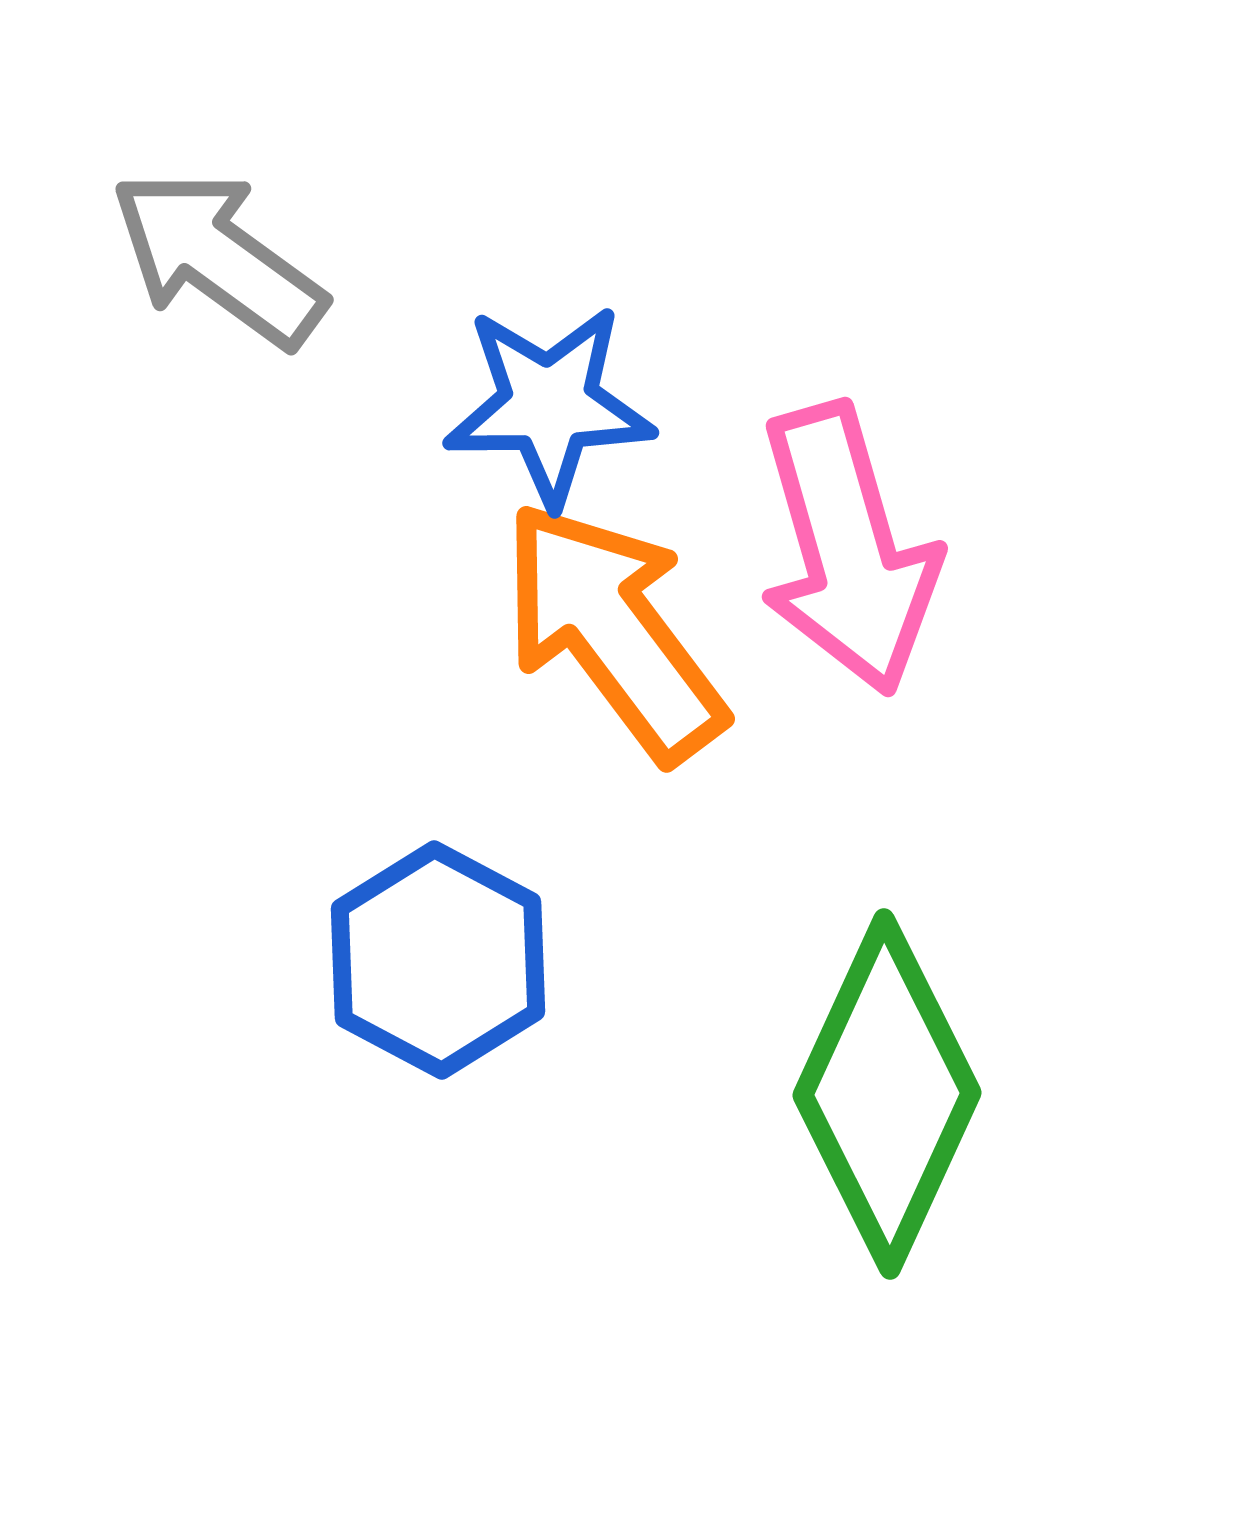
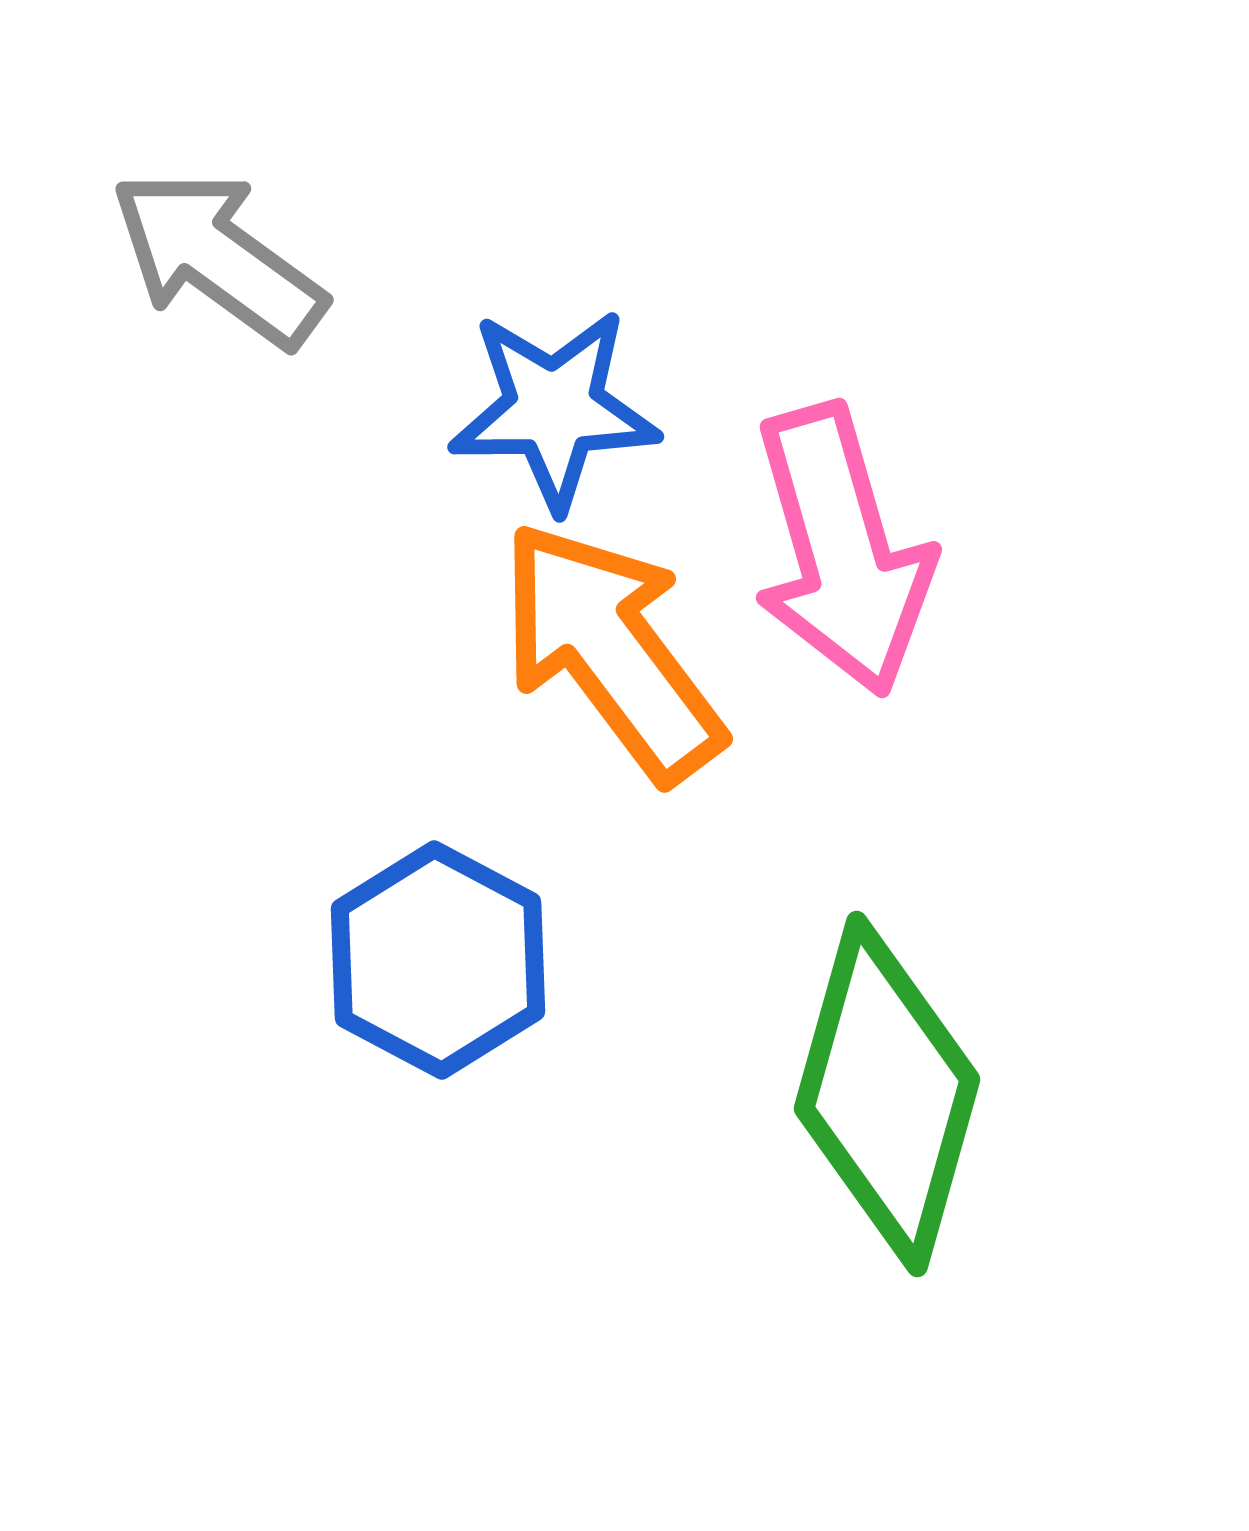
blue star: moved 5 px right, 4 px down
pink arrow: moved 6 px left, 1 px down
orange arrow: moved 2 px left, 20 px down
green diamond: rotated 9 degrees counterclockwise
